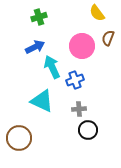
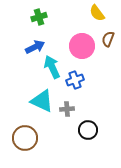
brown semicircle: moved 1 px down
gray cross: moved 12 px left
brown circle: moved 6 px right
